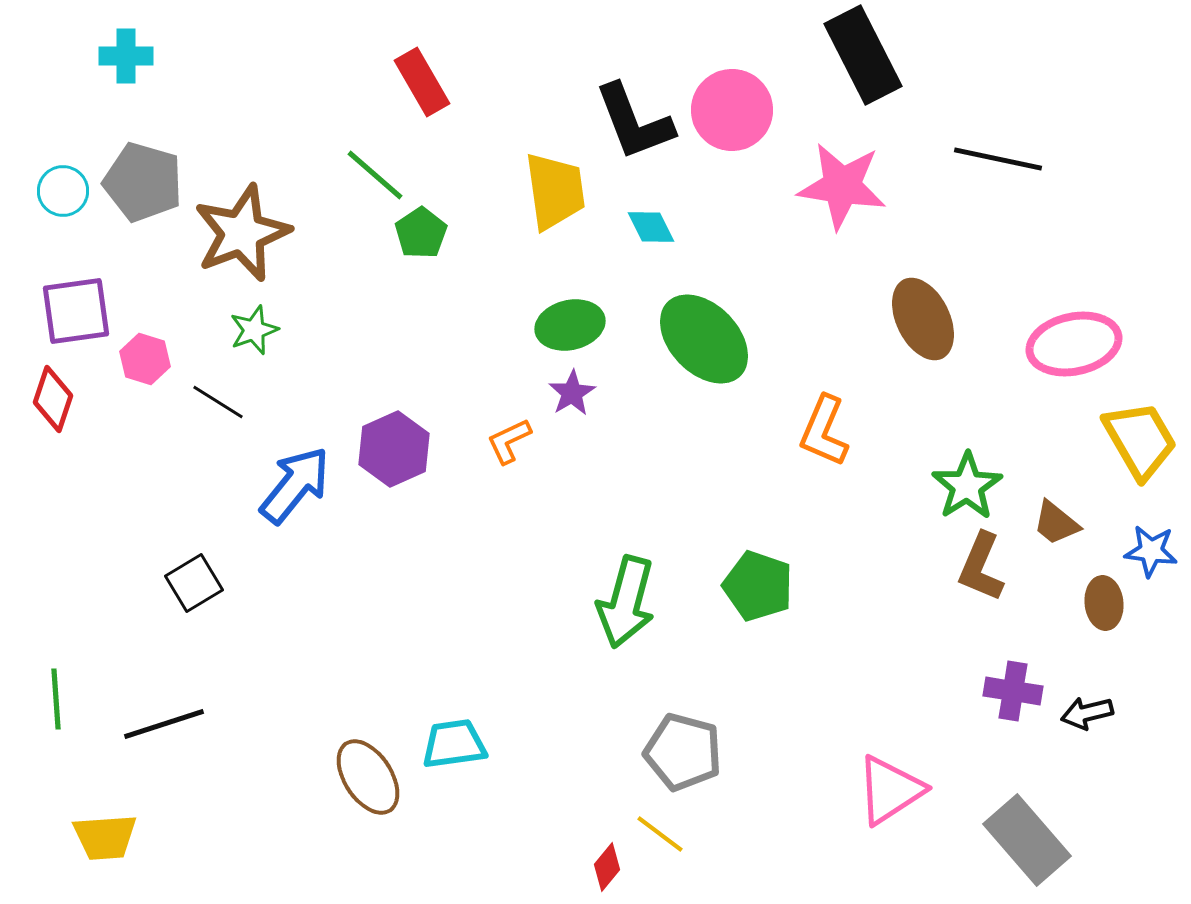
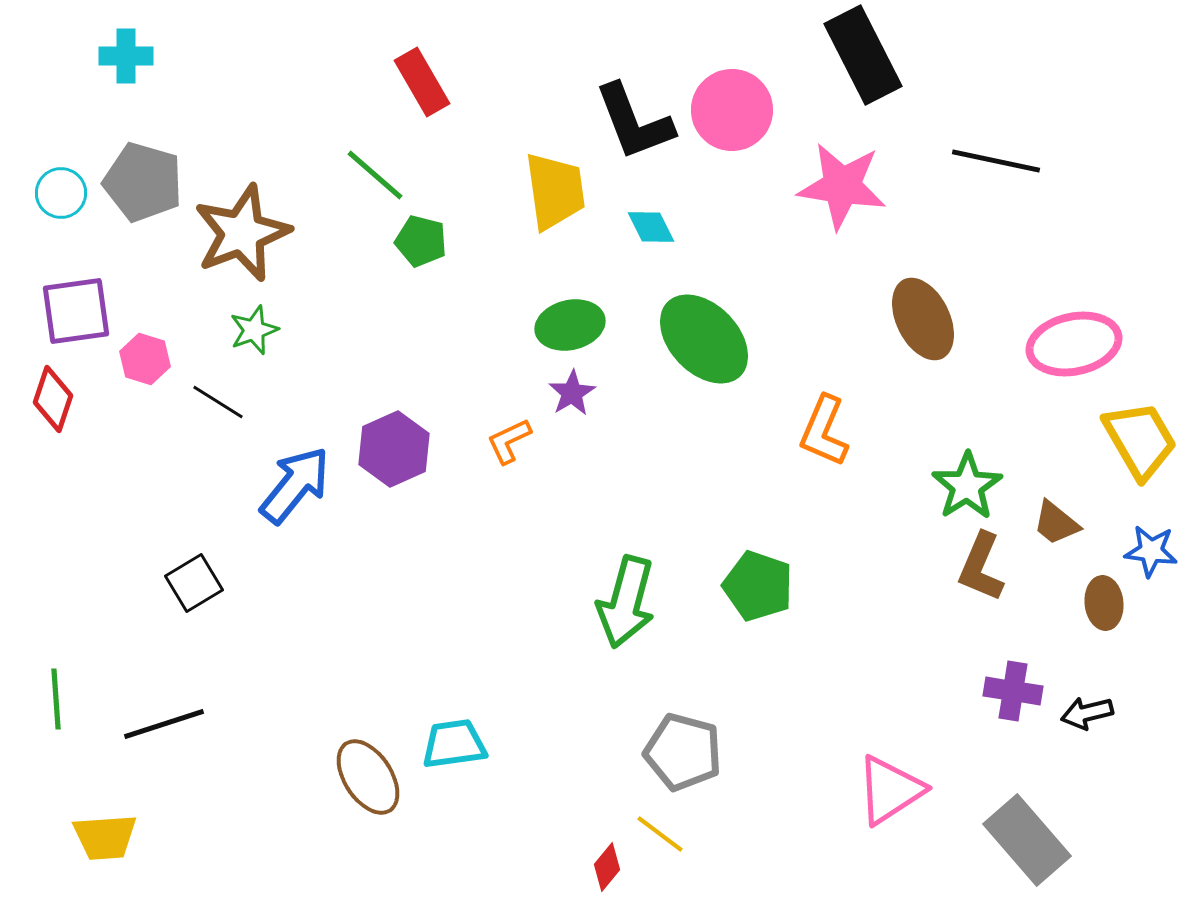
black line at (998, 159): moved 2 px left, 2 px down
cyan circle at (63, 191): moved 2 px left, 2 px down
green pentagon at (421, 233): moved 8 px down; rotated 24 degrees counterclockwise
